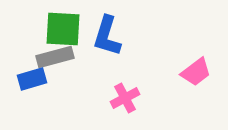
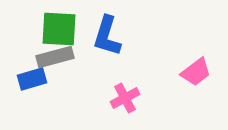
green square: moved 4 px left
